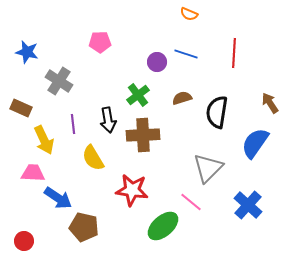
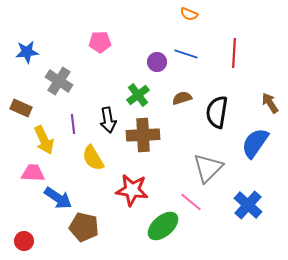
blue star: rotated 20 degrees counterclockwise
